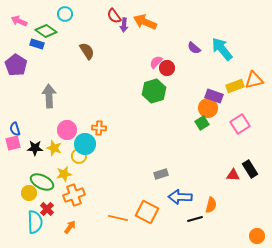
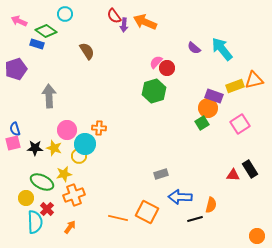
purple pentagon at (16, 65): moved 4 px down; rotated 20 degrees clockwise
yellow circle at (29, 193): moved 3 px left, 5 px down
